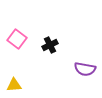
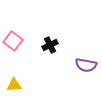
pink square: moved 4 px left, 2 px down
purple semicircle: moved 1 px right, 4 px up
